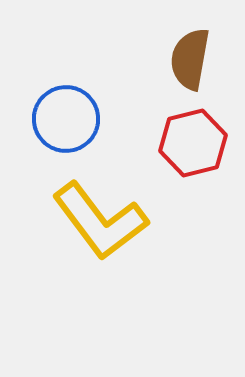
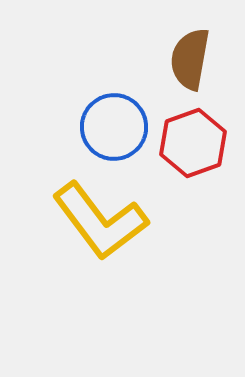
blue circle: moved 48 px right, 8 px down
red hexagon: rotated 6 degrees counterclockwise
